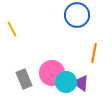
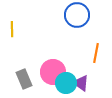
yellow line: rotated 28 degrees clockwise
orange line: moved 2 px right
pink circle: moved 1 px right, 1 px up
cyan circle: moved 1 px down
